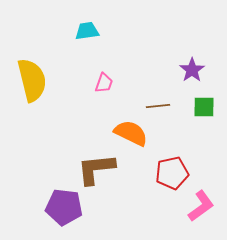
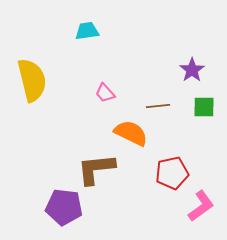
pink trapezoid: moved 1 px right, 10 px down; rotated 120 degrees clockwise
